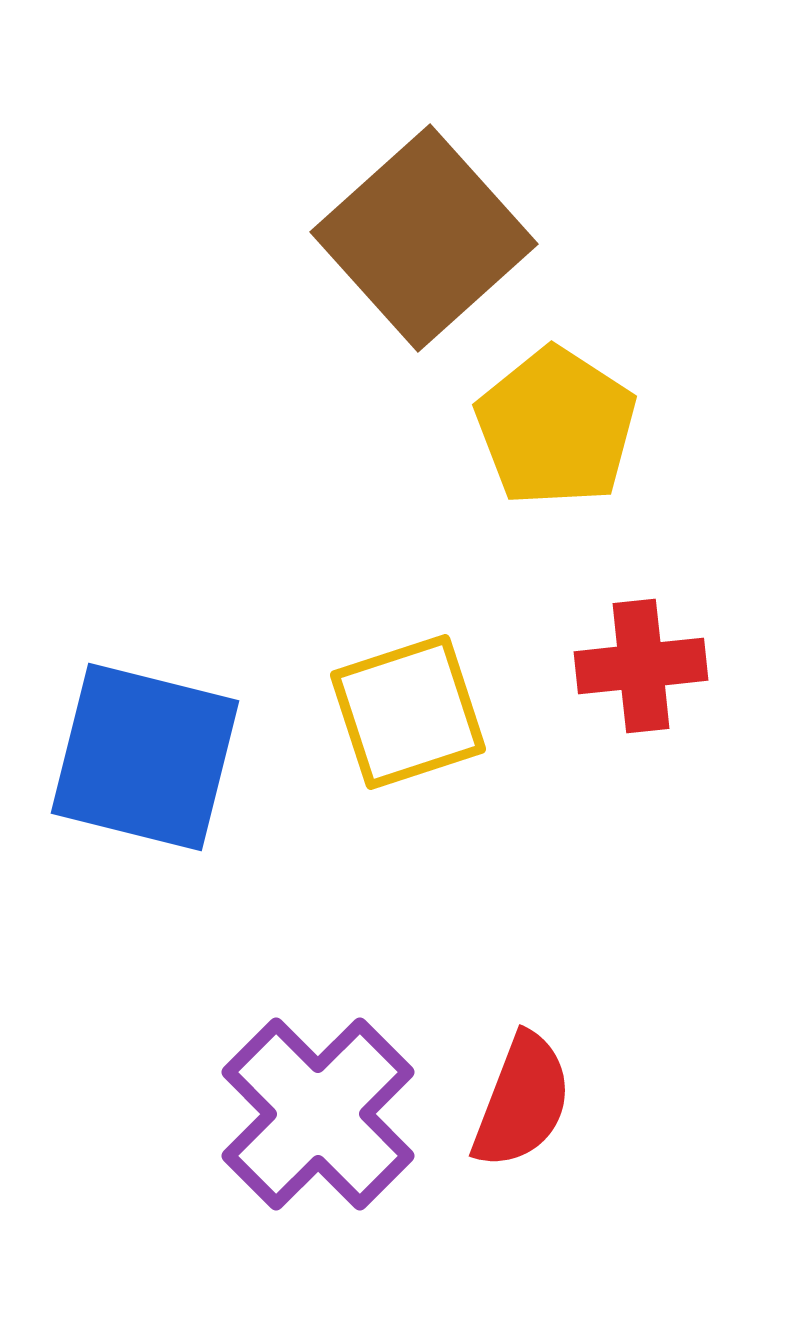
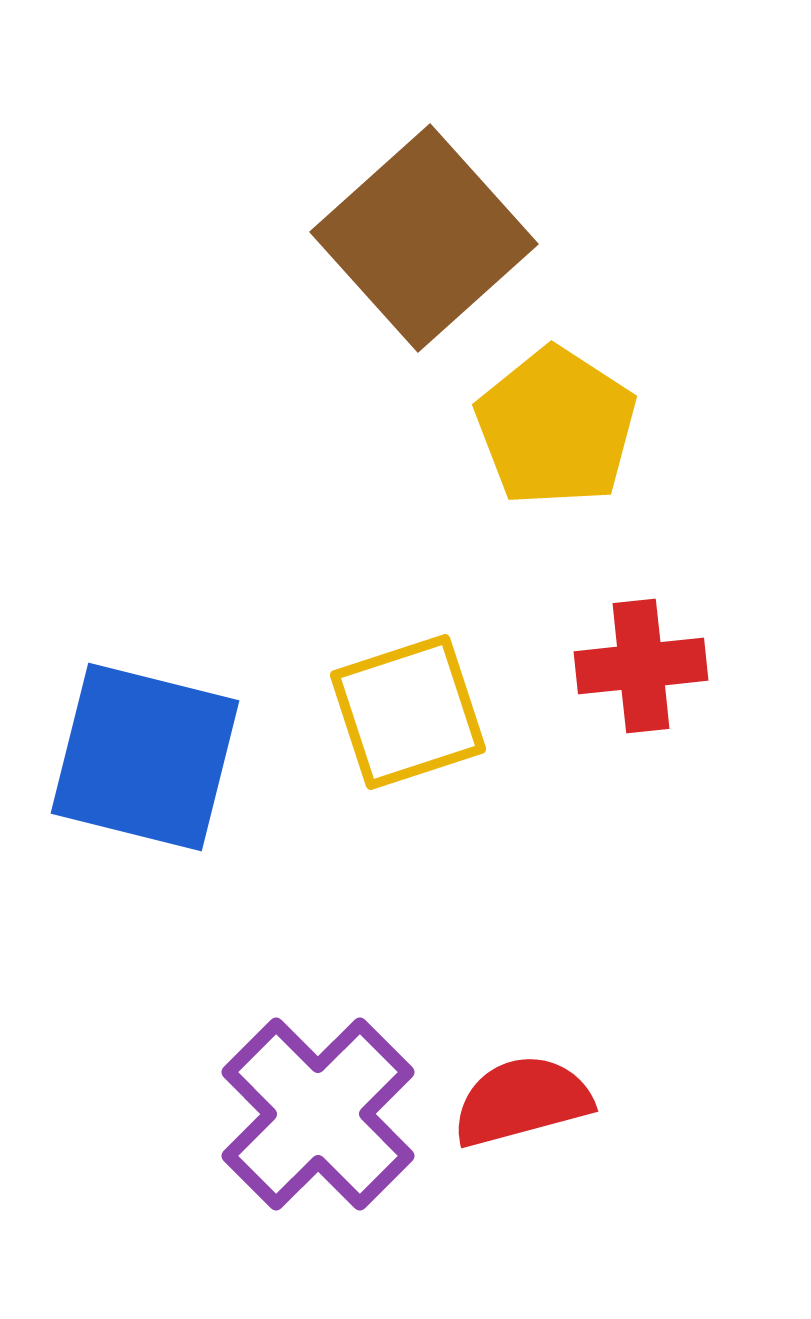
red semicircle: rotated 126 degrees counterclockwise
